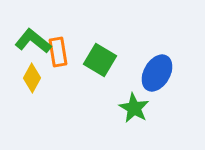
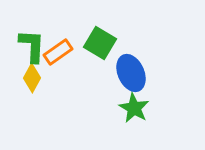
green L-shape: moved 1 px left, 5 px down; rotated 54 degrees clockwise
orange rectangle: rotated 64 degrees clockwise
green square: moved 17 px up
blue ellipse: moved 26 px left; rotated 54 degrees counterclockwise
